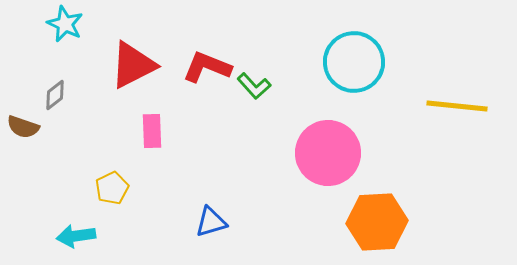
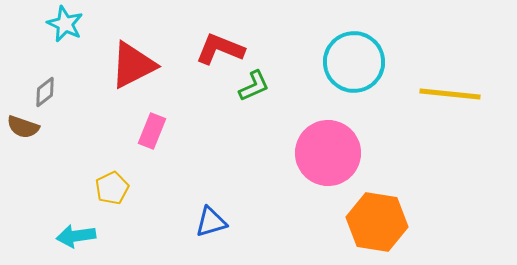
red L-shape: moved 13 px right, 18 px up
green L-shape: rotated 72 degrees counterclockwise
gray diamond: moved 10 px left, 3 px up
yellow line: moved 7 px left, 12 px up
pink rectangle: rotated 24 degrees clockwise
orange hexagon: rotated 12 degrees clockwise
